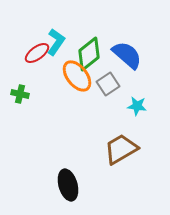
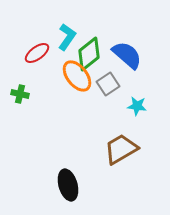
cyan L-shape: moved 11 px right, 5 px up
